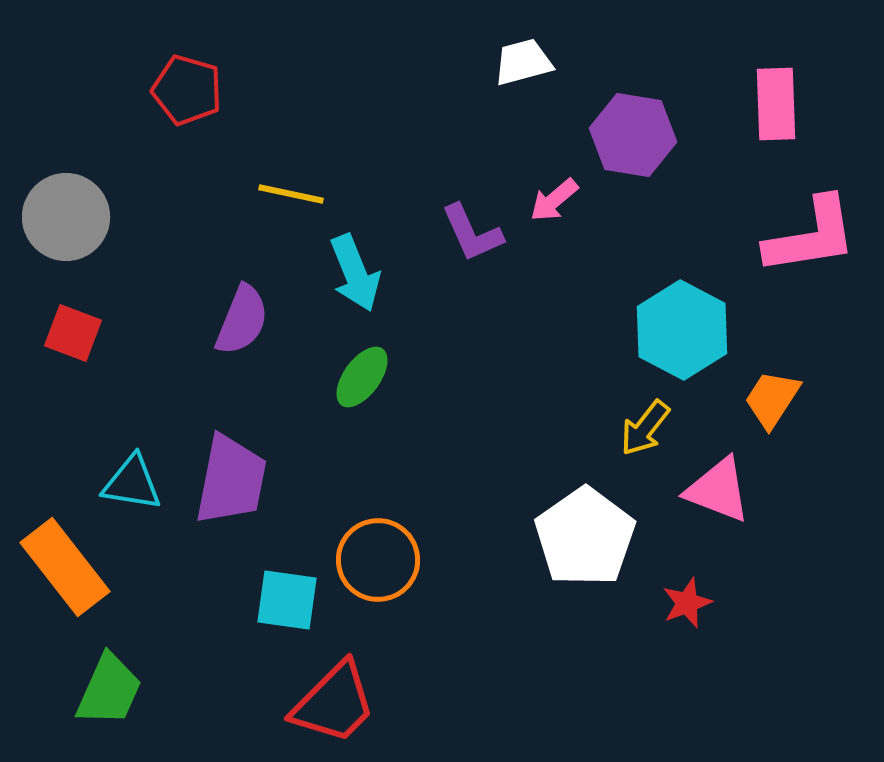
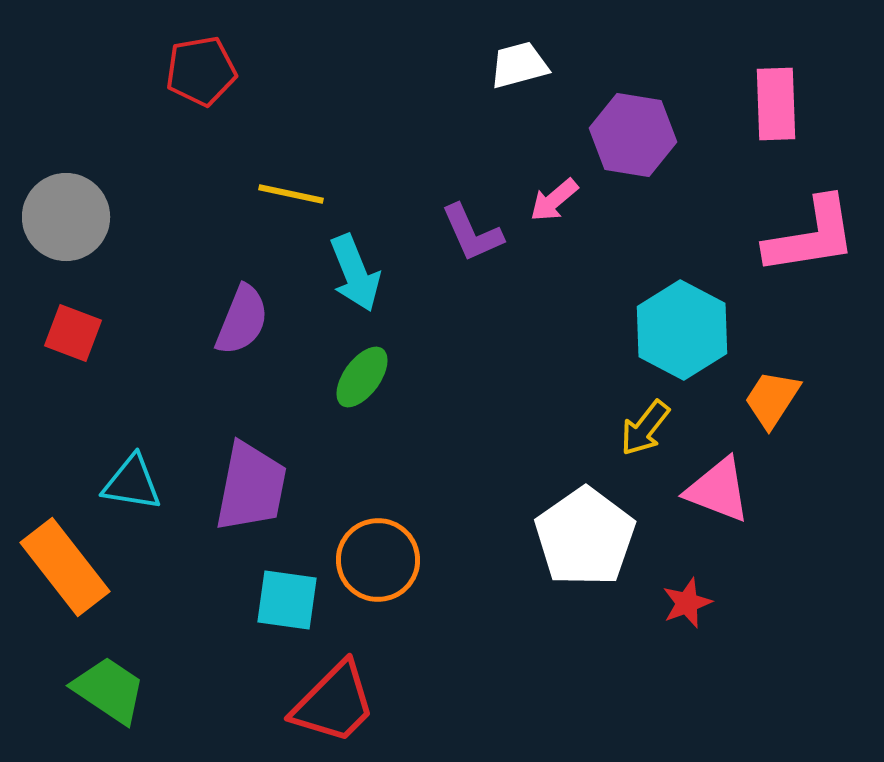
white trapezoid: moved 4 px left, 3 px down
red pentagon: moved 14 px right, 19 px up; rotated 26 degrees counterclockwise
purple trapezoid: moved 20 px right, 7 px down
green trapezoid: rotated 80 degrees counterclockwise
